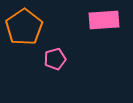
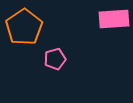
pink rectangle: moved 10 px right, 1 px up
